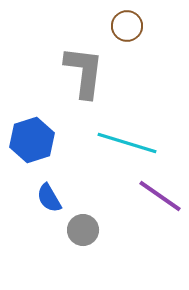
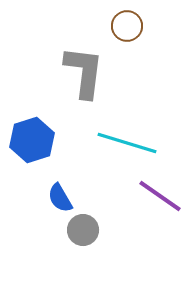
blue semicircle: moved 11 px right
